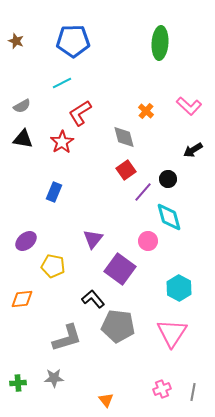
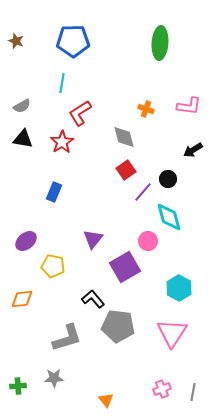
cyan line: rotated 54 degrees counterclockwise
pink L-shape: rotated 35 degrees counterclockwise
orange cross: moved 2 px up; rotated 21 degrees counterclockwise
purple square: moved 5 px right, 2 px up; rotated 24 degrees clockwise
green cross: moved 3 px down
